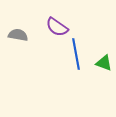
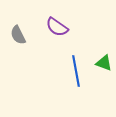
gray semicircle: rotated 126 degrees counterclockwise
blue line: moved 17 px down
